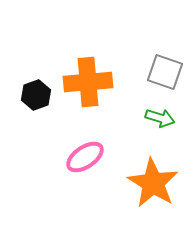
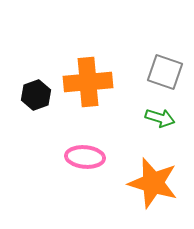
pink ellipse: rotated 39 degrees clockwise
orange star: rotated 15 degrees counterclockwise
